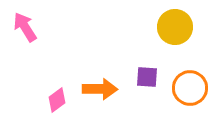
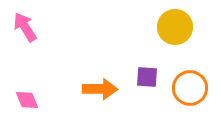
pink diamond: moved 30 px left; rotated 75 degrees counterclockwise
